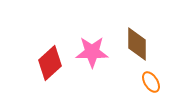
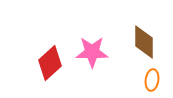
brown diamond: moved 7 px right, 2 px up
orange ellipse: moved 1 px right, 2 px up; rotated 40 degrees clockwise
